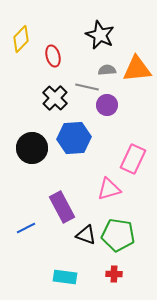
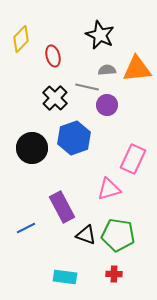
blue hexagon: rotated 16 degrees counterclockwise
